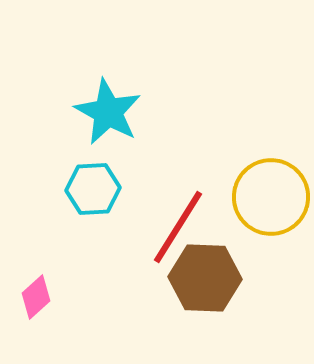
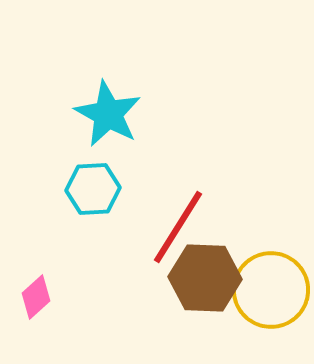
cyan star: moved 2 px down
yellow circle: moved 93 px down
